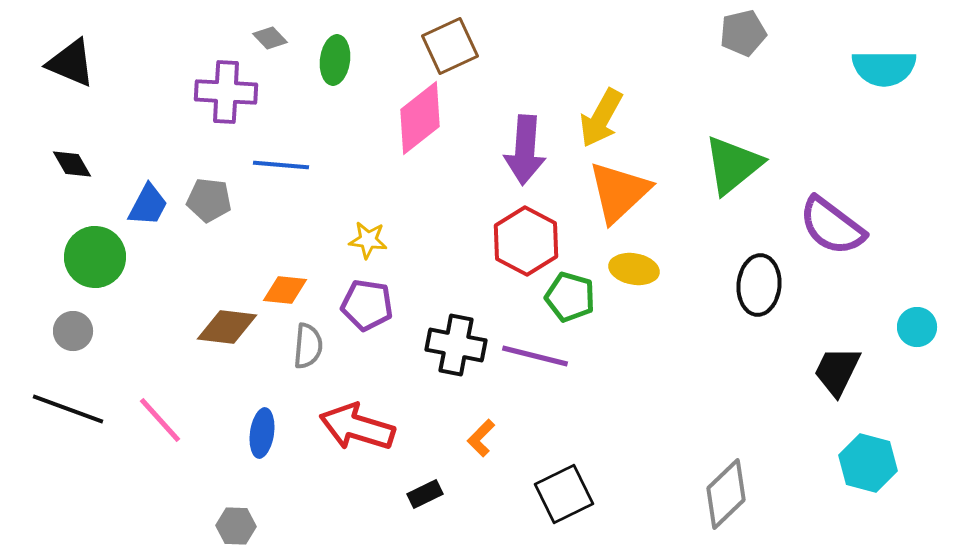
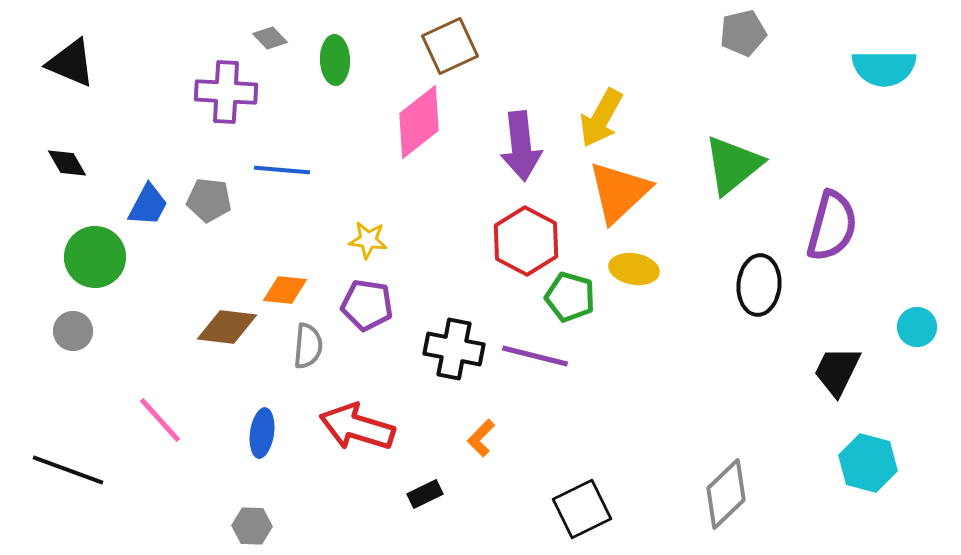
green ellipse at (335, 60): rotated 9 degrees counterclockwise
pink diamond at (420, 118): moved 1 px left, 4 px down
purple arrow at (525, 150): moved 4 px left, 4 px up; rotated 10 degrees counterclockwise
black diamond at (72, 164): moved 5 px left, 1 px up
blue line at (281, 165): moved 1 px right, 5 px down
purple semicircle at (832, 226): rotated 112 degrees counterclockwise
black cross at (456, 345): moved 2 px left, 4 px down
black line at (68, 409): moved 61 px down
black square at (564, 494): moved 18 px right, 15 px down
gray hexagon at (236, 526): moved 16 px right
